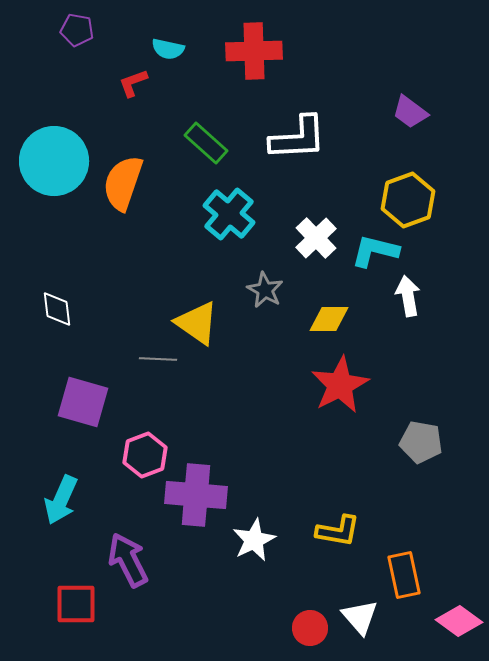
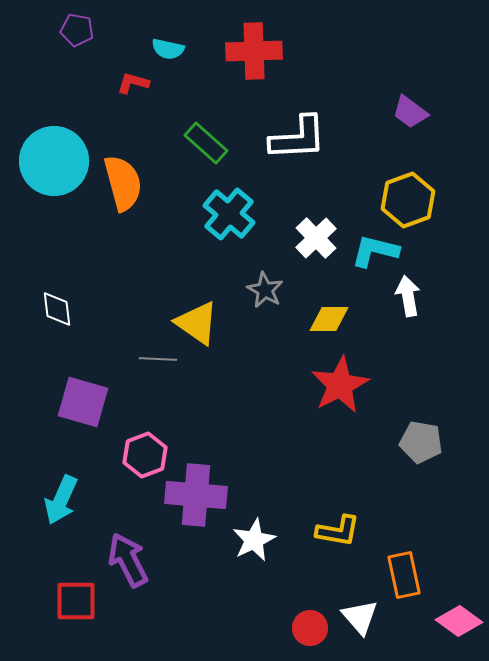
red L-shape: rotated 36 degrees clockwise
orange semicircle: rotated 146 degrees clockwise
red square: moved 3 px up
